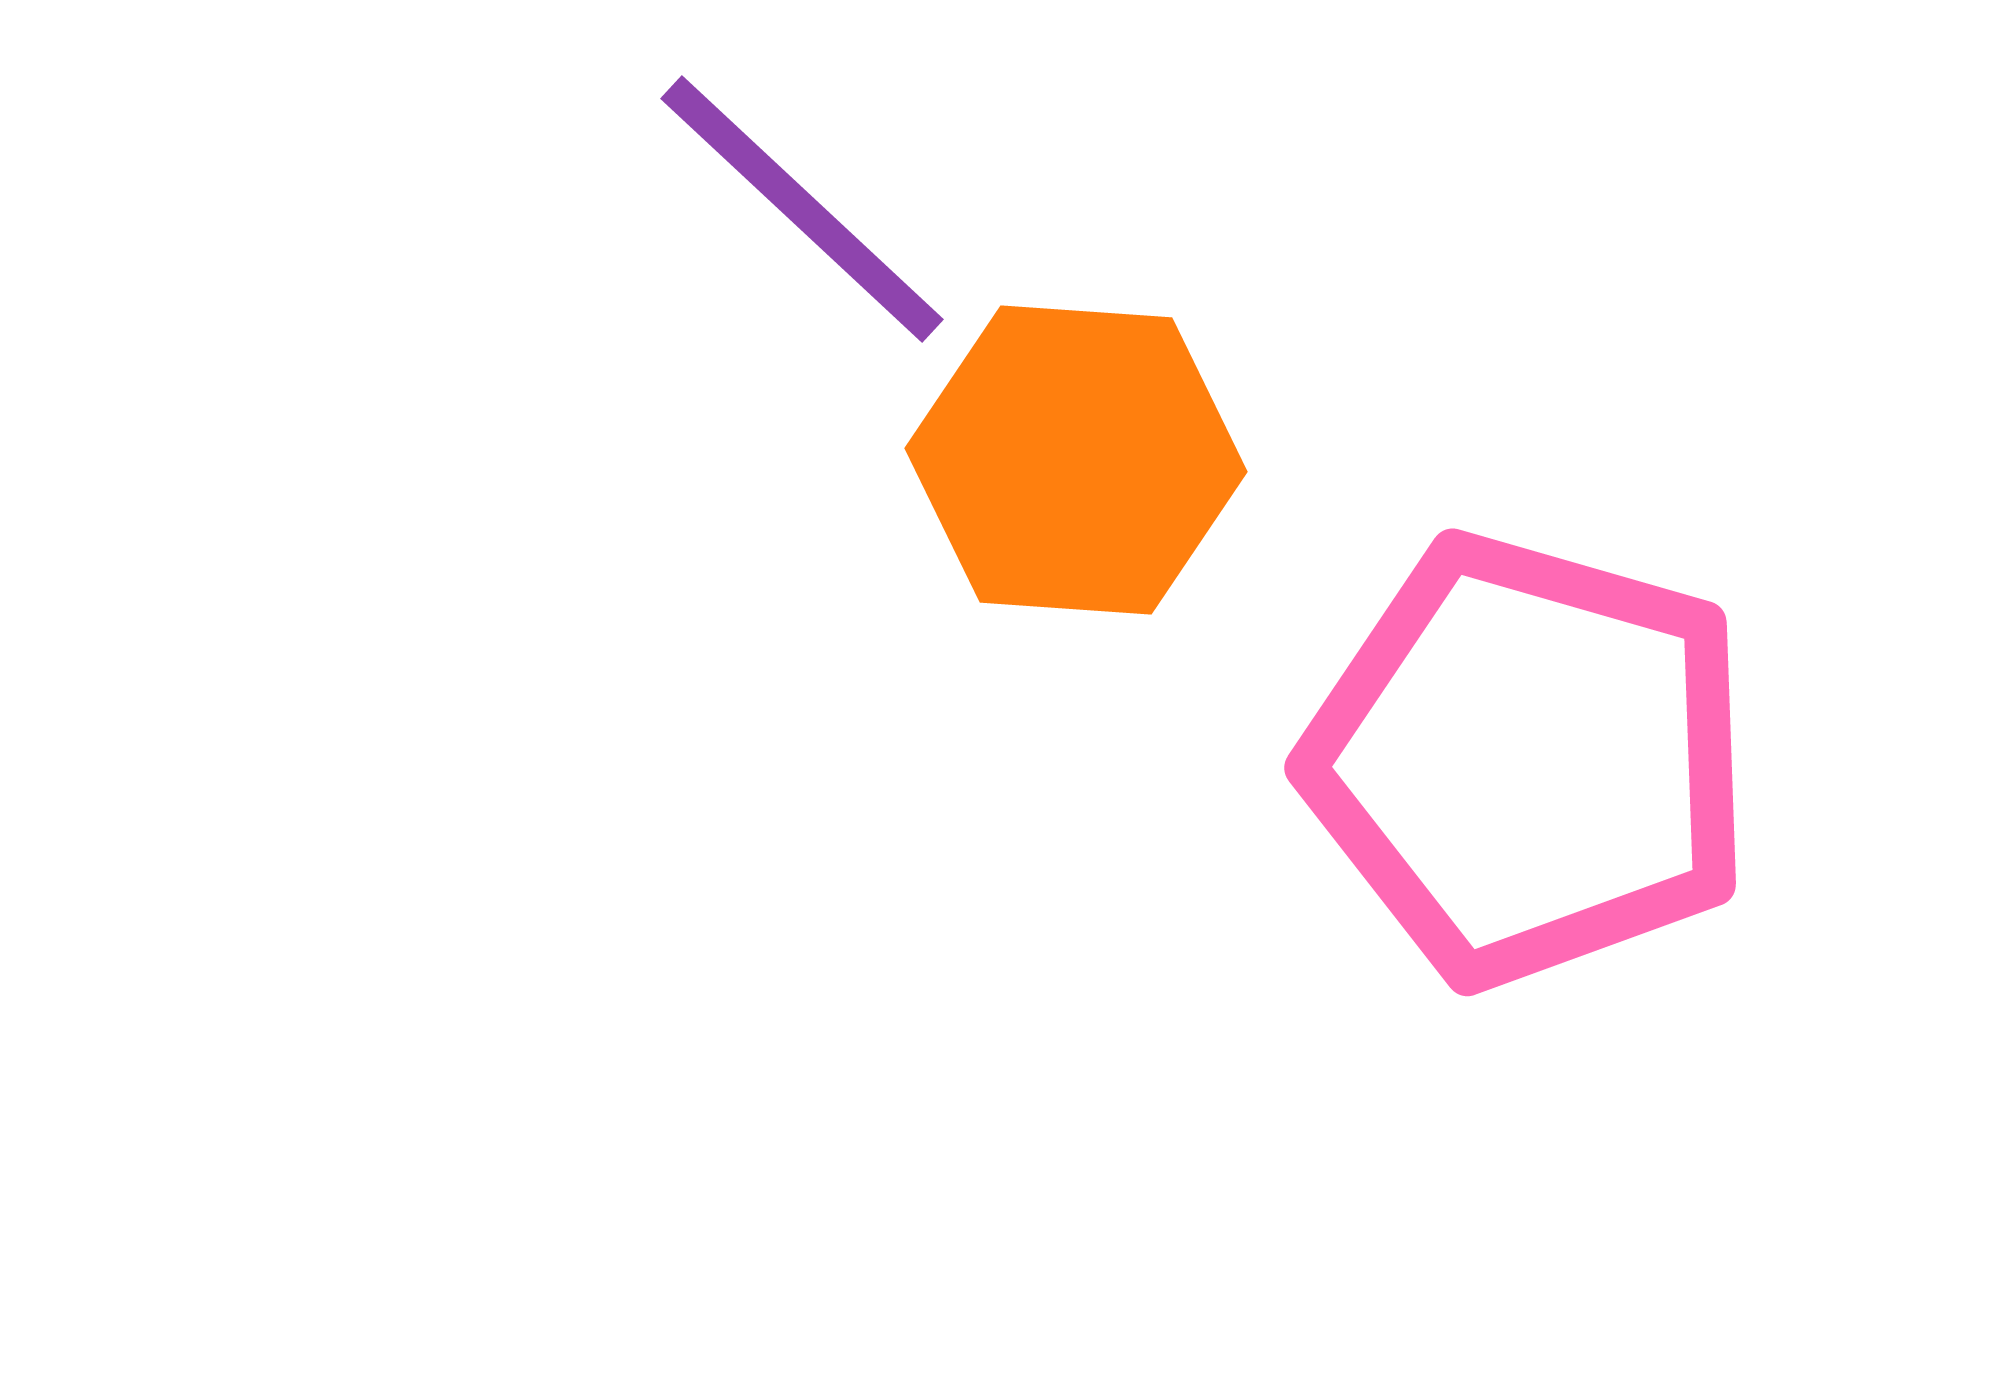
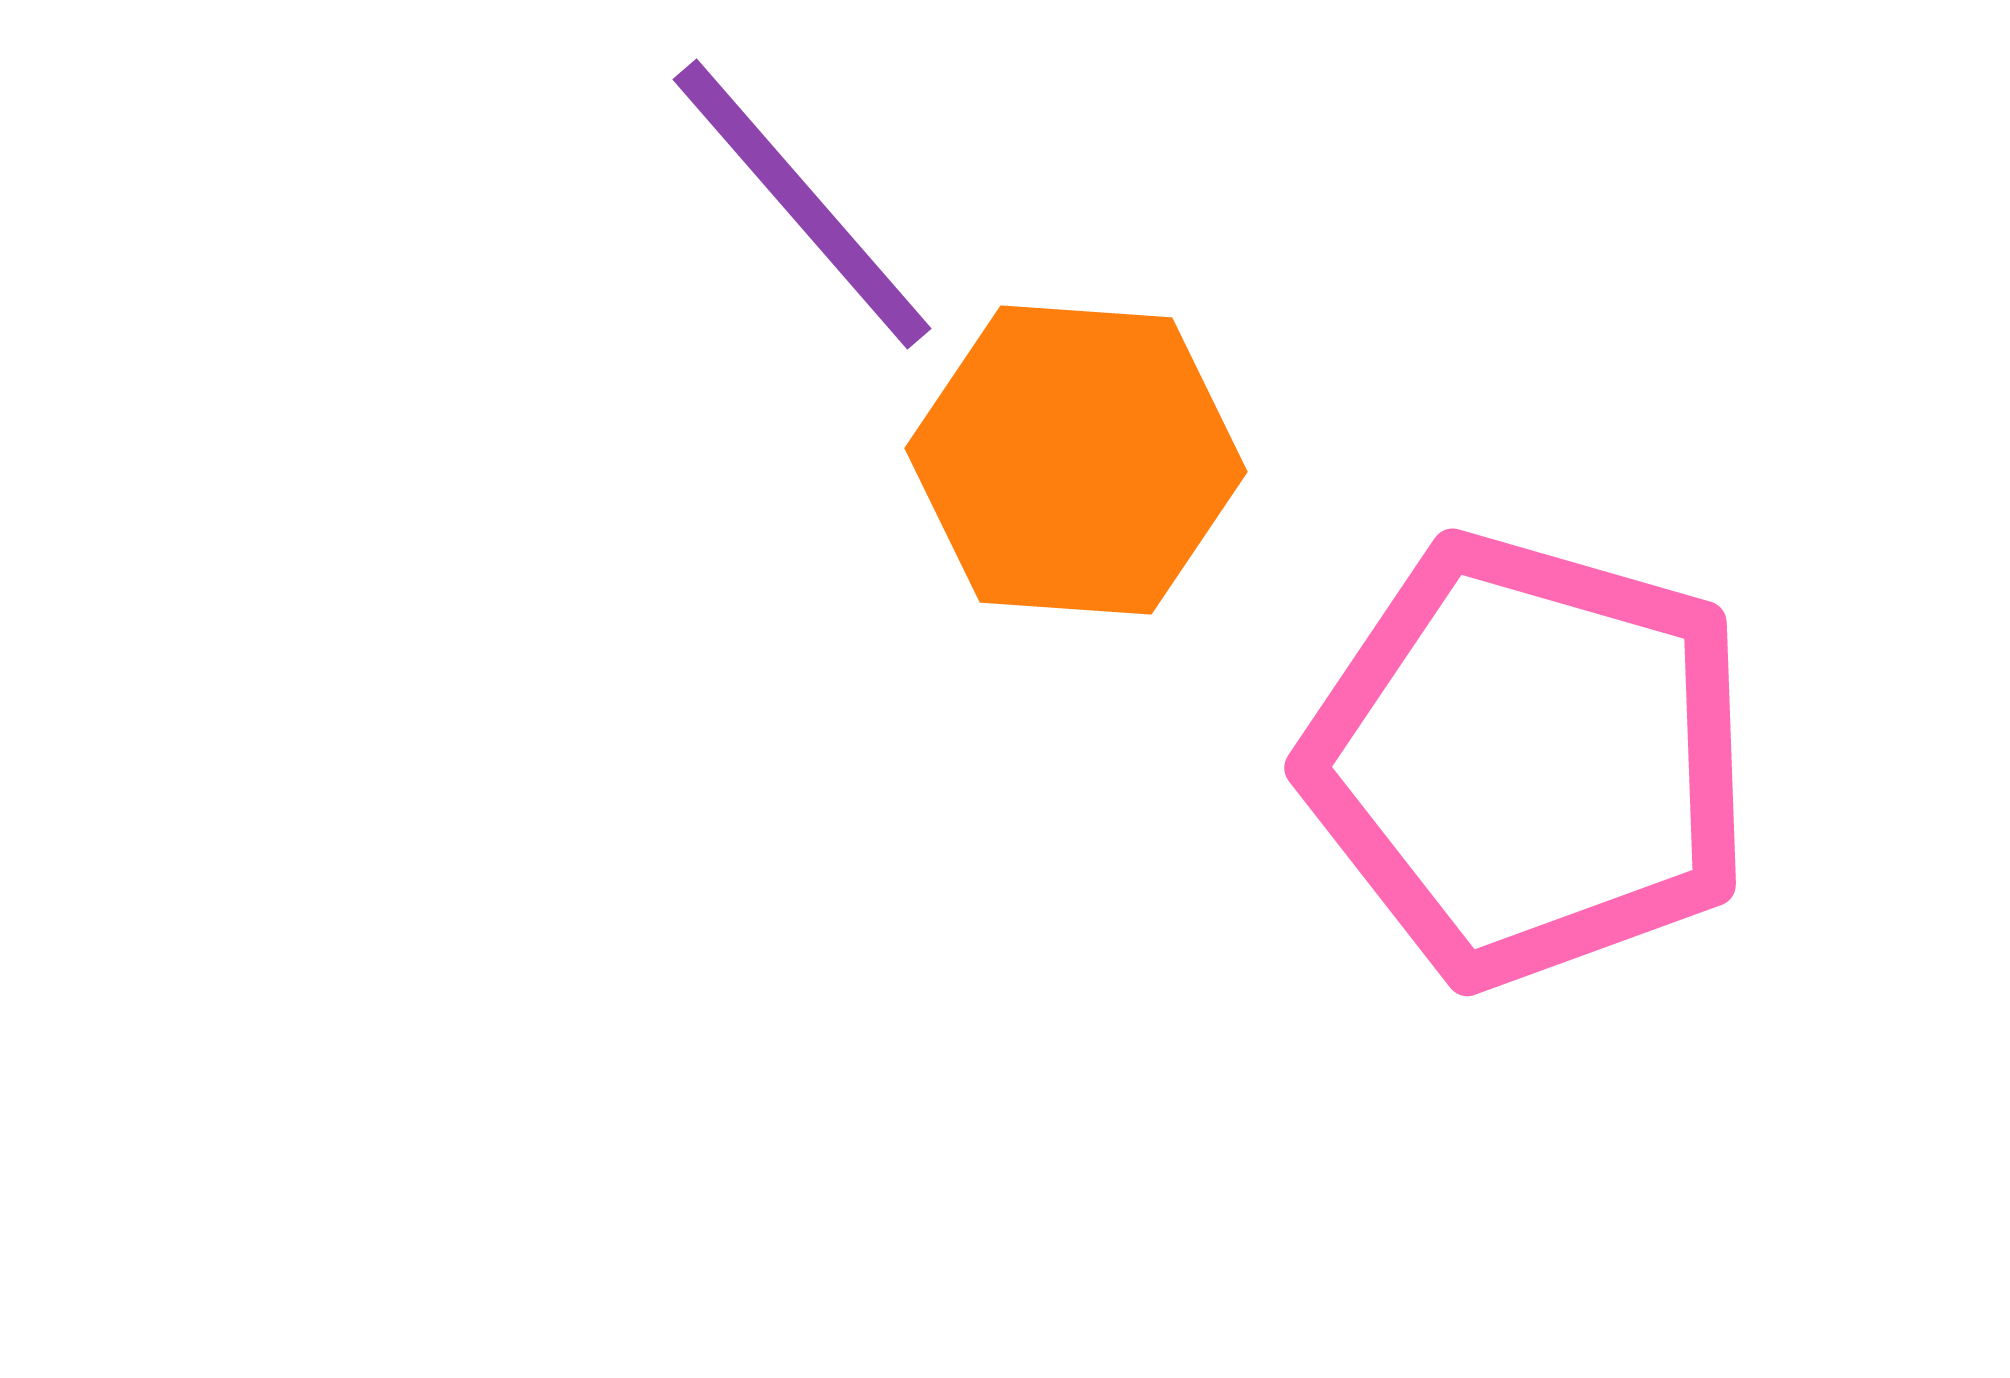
purple line: moved 5 px up; rotated 6 degrees clockwise
